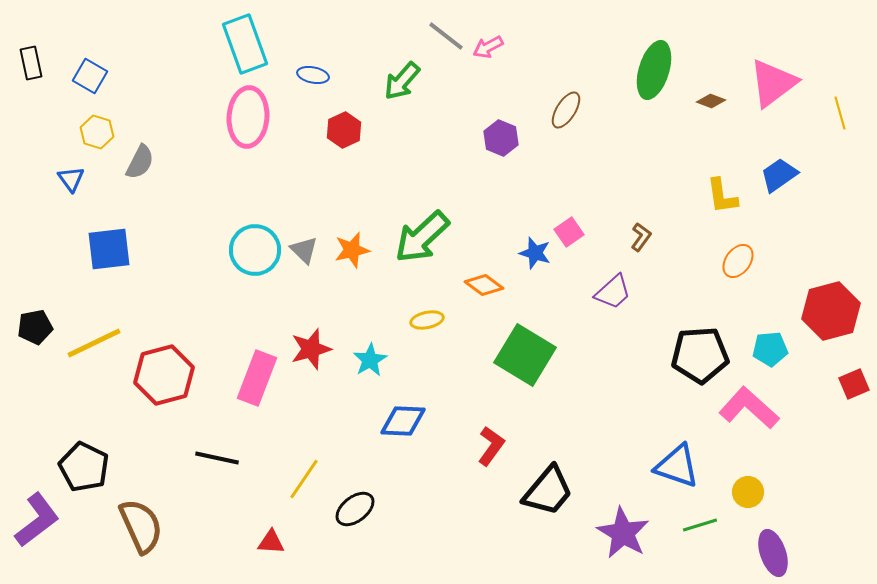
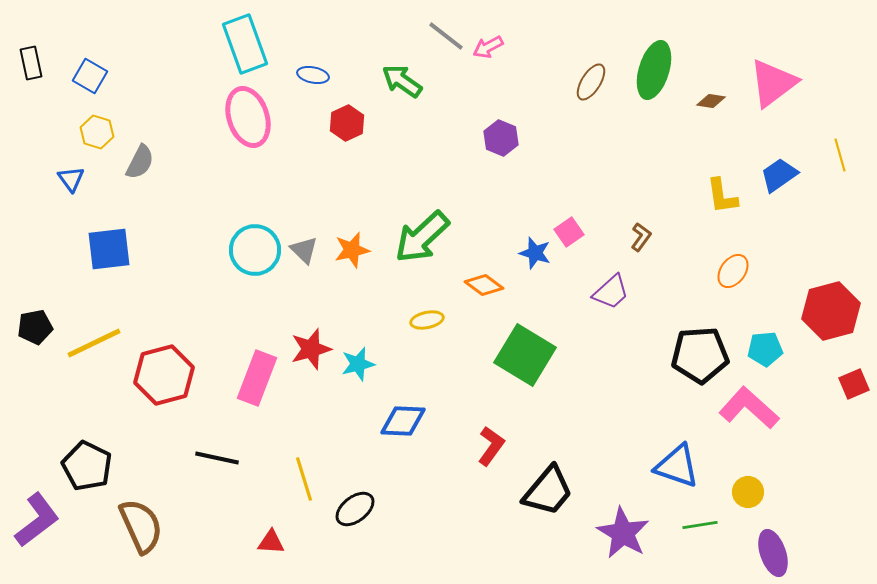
green arrow at (402, 81): rotated 84 degrees clockwise
brown diamond at (711, 101): rotated 12 degrees counterclockwise
brown ellipse at (566, 110): moved 25 px right, 28 px up
yellow line at (840, 113): moved 42 px down
pink ellipse at (248, 117): rotated 22 degrees counterclockwise
red hexagon at (344, 130): moved 3 px right, 7 px up
orange ellipse at (738, 261): moved 5 px left, 10 px down
purple trapezoid at (613, 292): moved 2 px left
cyan pentagon at (770, 349): moved 5 px left
cyan star at (370, 360): moved 12 px left, 4 px down; rotated 16 degrees clockwise
black pentagon at (84, 467): moved 3 px right, 1 px up
yellow line at (304, 479): rotated 51 degrees counterclockwise
green line at (700, 525): rotated 8 degrees clockwise
